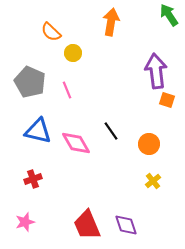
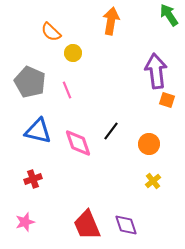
orange arrow: moved 1 px up
black line: rotated 72 degrees clockwise
pink diamond: moved 2 px right; rotated 12 degrees clockwise
